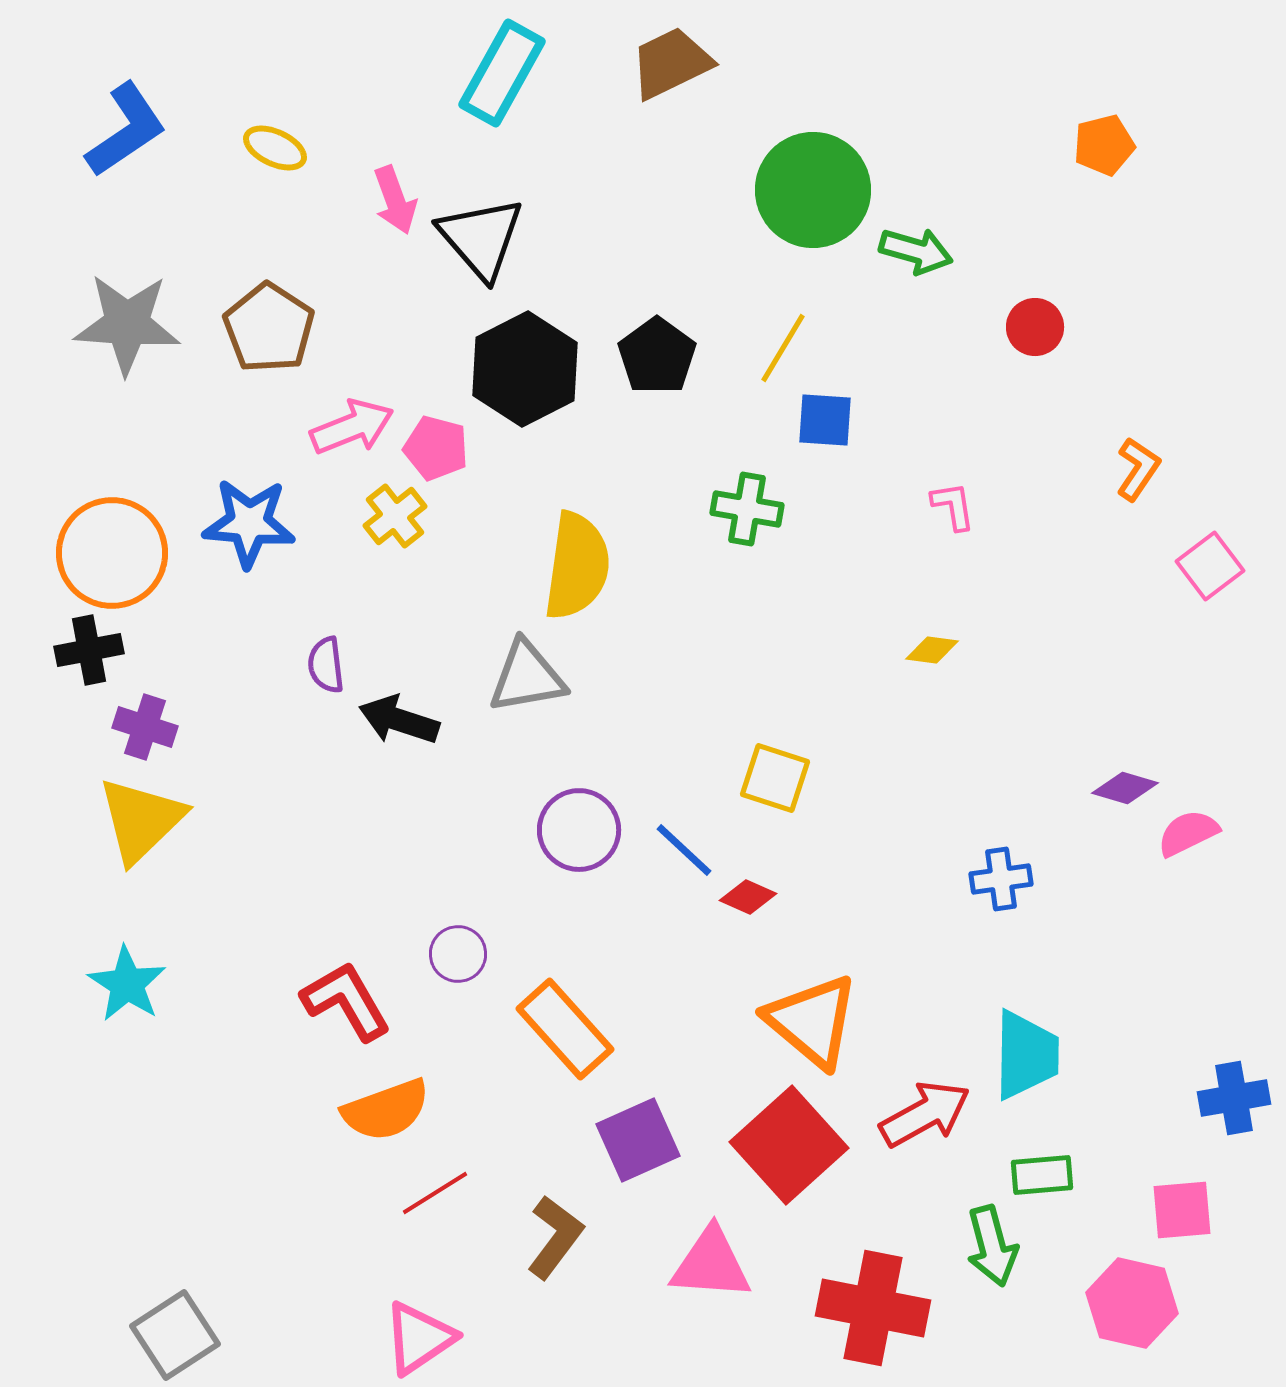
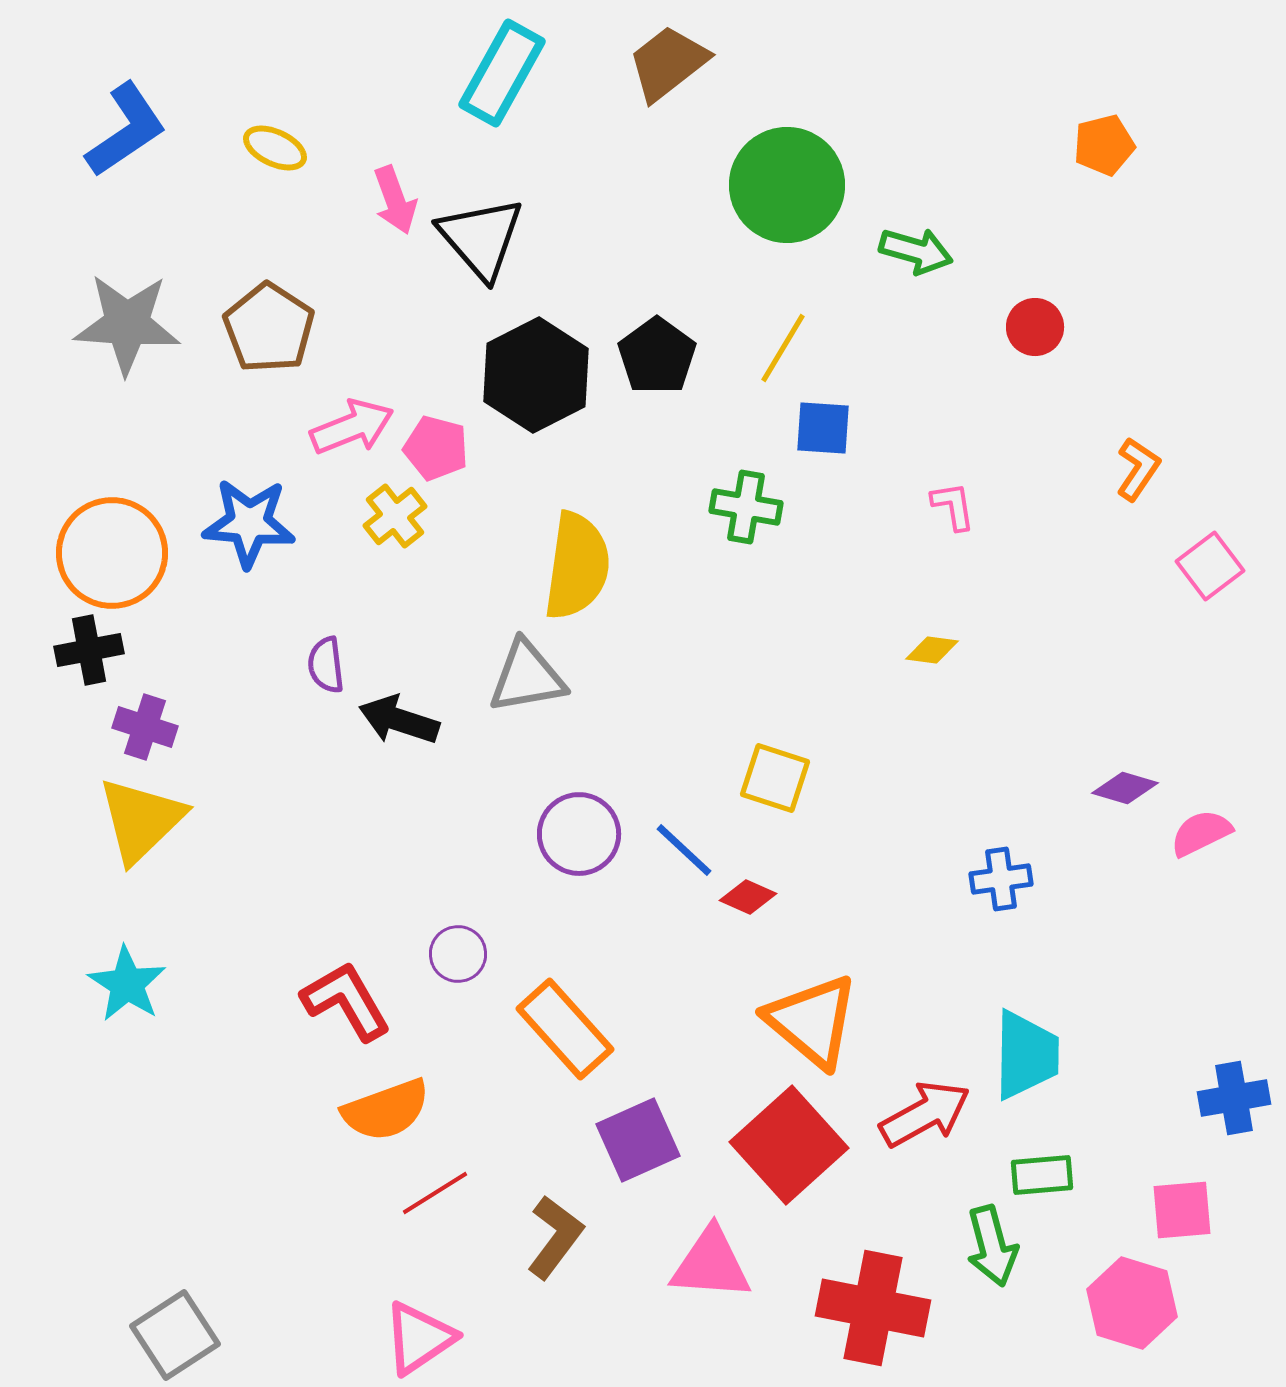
brown trapezoid at (671, 63): moved 3 px left; rotated 12 degrees counterclockwise
green circle at (813, 190): moved 26 px left, 5 px up
black hexagon at (525, 369): moved 11 px right, 6 px down
blue square at (825, 420): moved 2 px left, 8 px down
green cross at (747, 509): moved 1 px left, 2 px up
purple circle at (579, 830): moved 4 px down
pink semicircle at (1188, 833): moved 13 px right
pink hexagon at (1132, 1303): rotated 4 degrees clockwise
